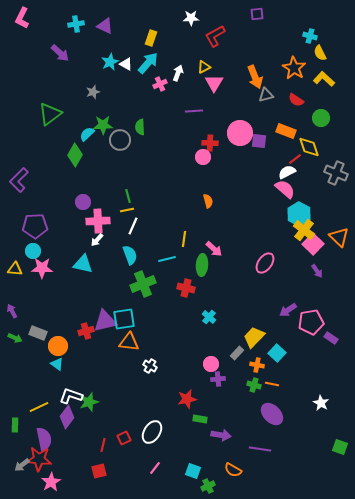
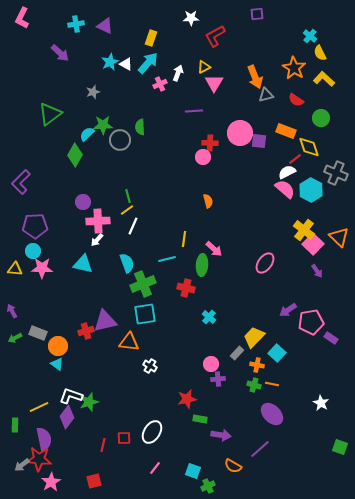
cyan cross at (310, 36): rotated 24 degrees clockwise
purple L-shape at (19, 180): moved 2 px right, 2 px down
yellow line at (127, 210): rotated 24 degrees counterclockwise
cyan hexagon at (299, 214): moved 12 px right, 24 px up
cyan semicircle at (130, 255): moved 3 px left, 8 px down
cyan square at (124, 319): moved 21 px right, 5 px up
green arrow at (15, 338): rotated 128 degrees clockwise
red square at (124, 438): rotated 24 degrees clockwise
purple line at (260, 449): rotated 50 degrees counterclockwise
orange semicircle at (233, 470): moved 4 px up
red square at (99, 471): moved 5 px left, 10 px down
